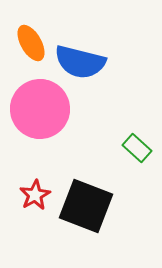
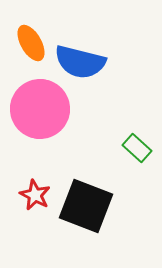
red star: rotated 16 degrees counterclockwise
